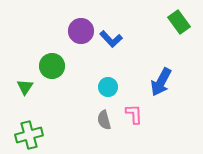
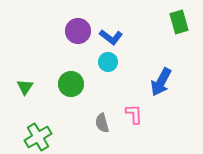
green rectangle: rotated 20 degrees clockwise
purple circle: moved 3 px left
blue L-shape: moved 2 px up; rotated 10 degrees counterclockwise
green circle: moved 19 px right, 18 px down
cyan circle: moved 25 px up
gray semicircle: moved 2 px left, 3 px down
green cross: moved 9 px right, 2 px down; rotated 16 degrees counterclockwise
